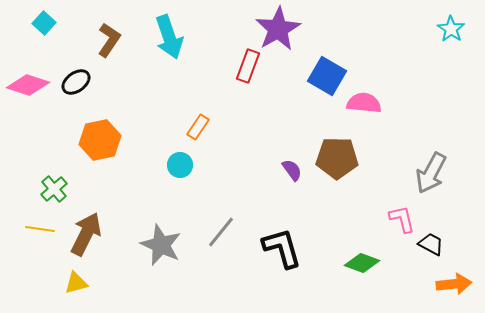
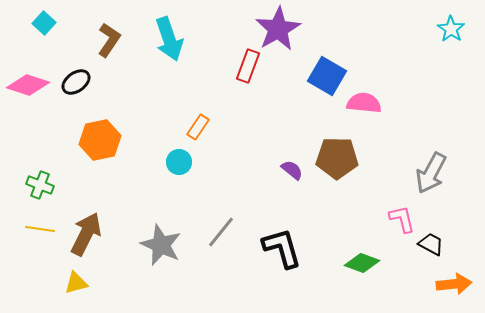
cyan arrow: moved 2 px down
cyan circle: moved 1 px left, 3 px up
purple semicircle: rotated 15 degrees counterclockwise
green cross: moved 14 px left, 4 px up; rotated 28 degrees counterclockwise
